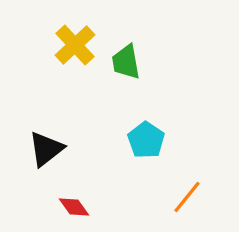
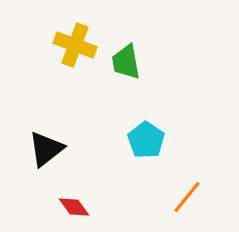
yellow cross: rotated 27 degrees counterclockwise
